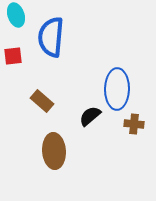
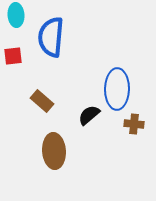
cyan ellipse: rotated 15 degrees clockwise
black semicircle: moved 1 px left, 1 px up
